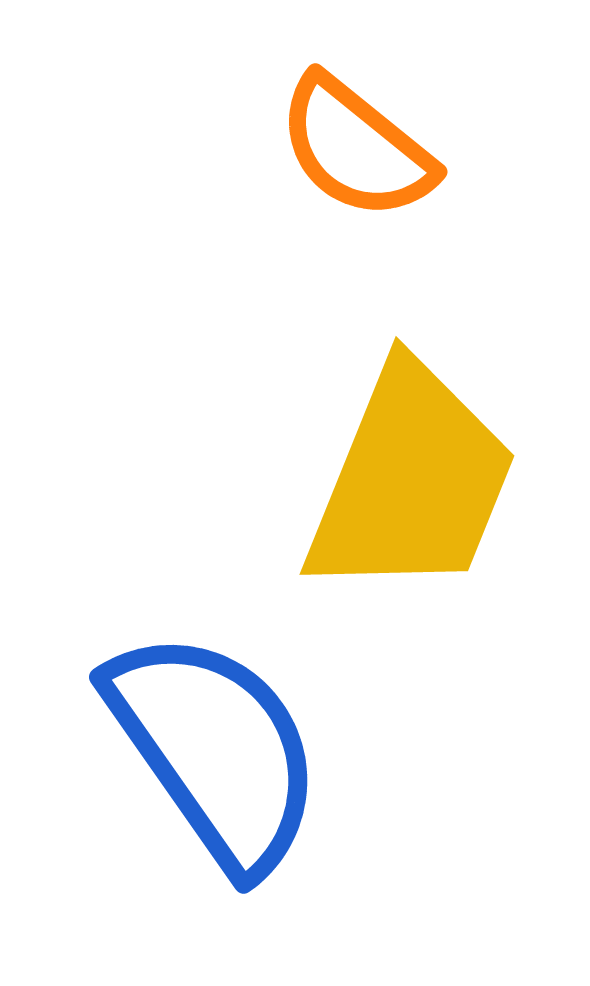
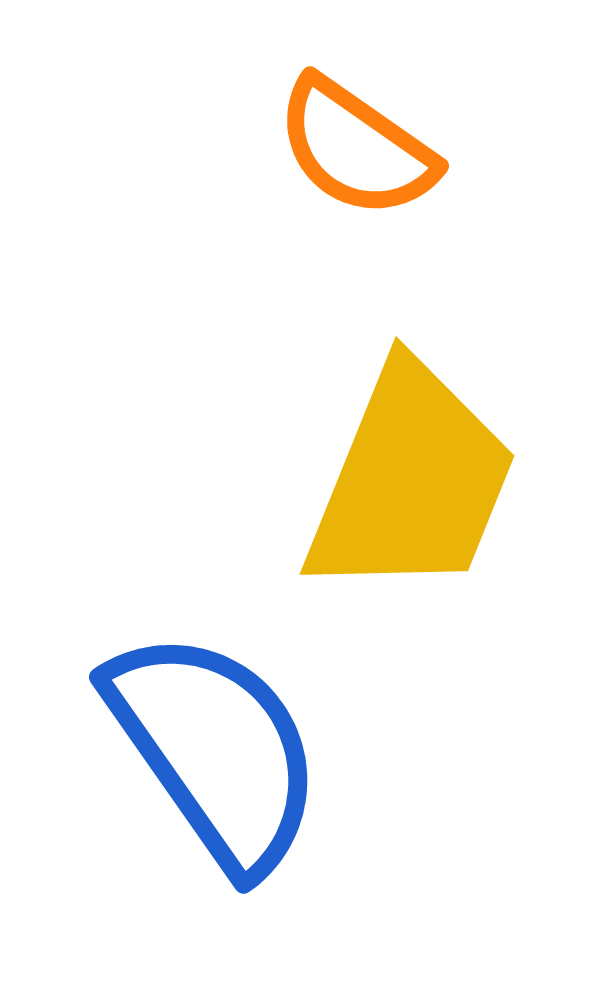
orange semicircle: rotated 4 degrees counterclockwise
